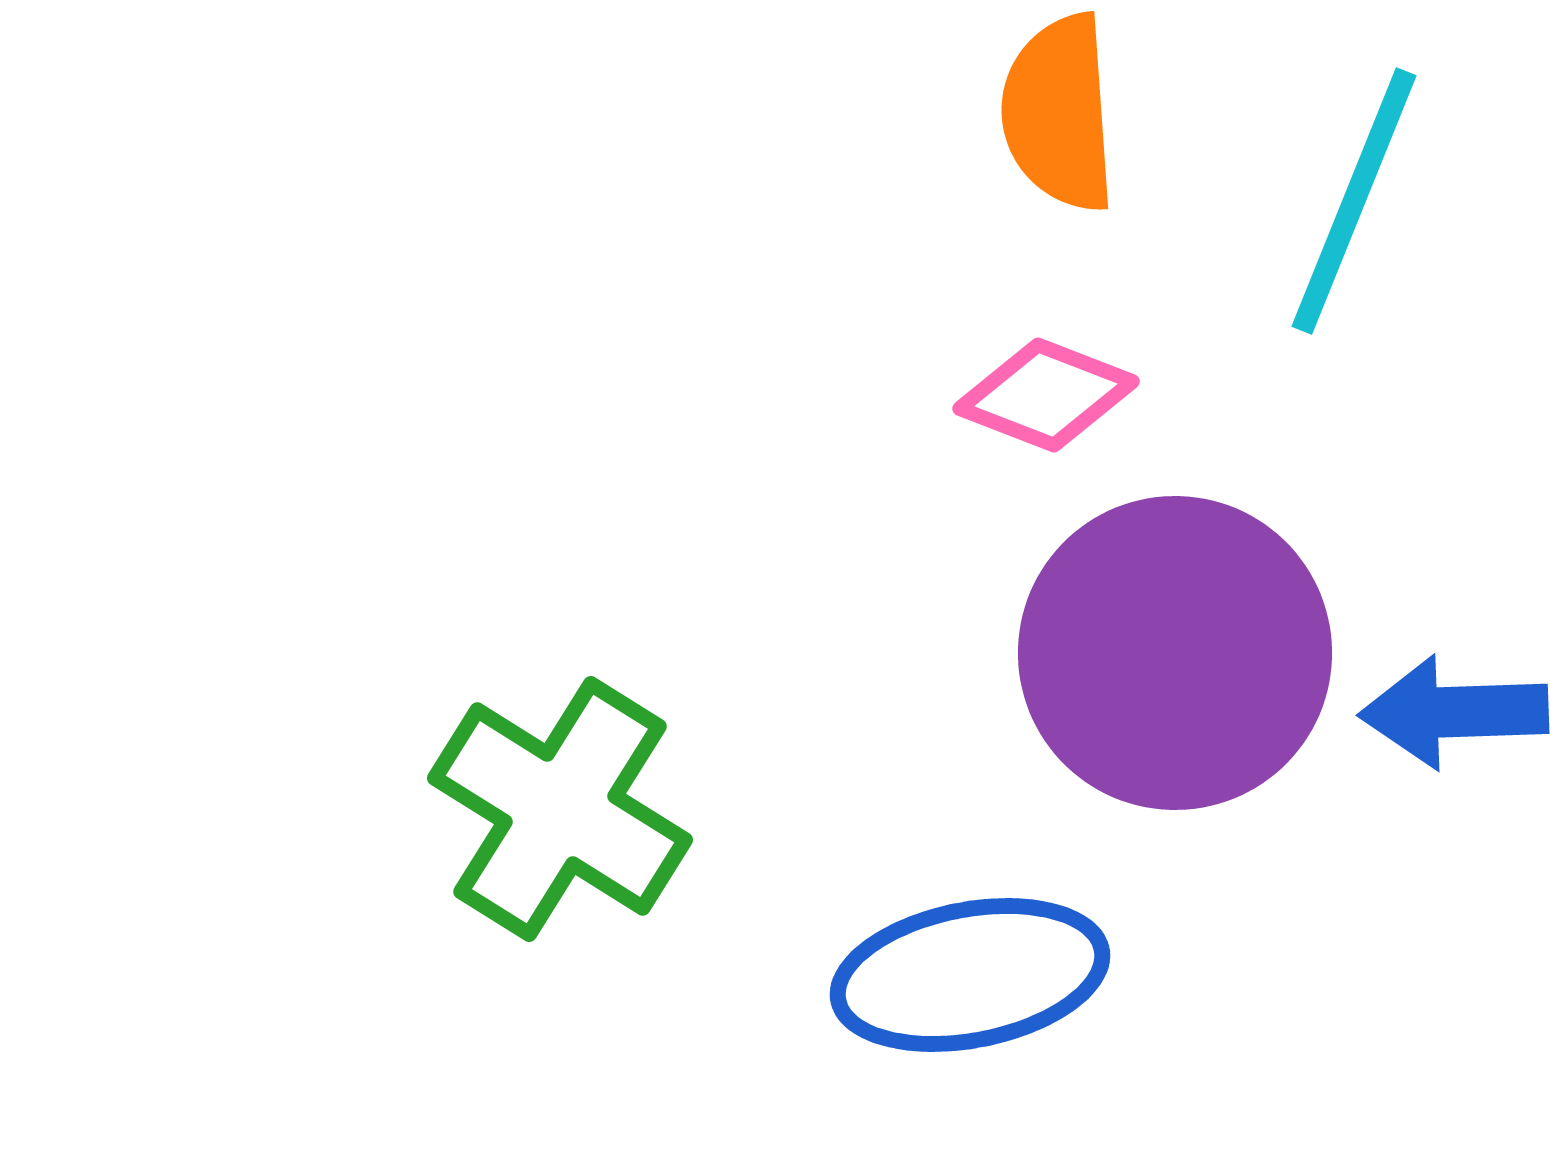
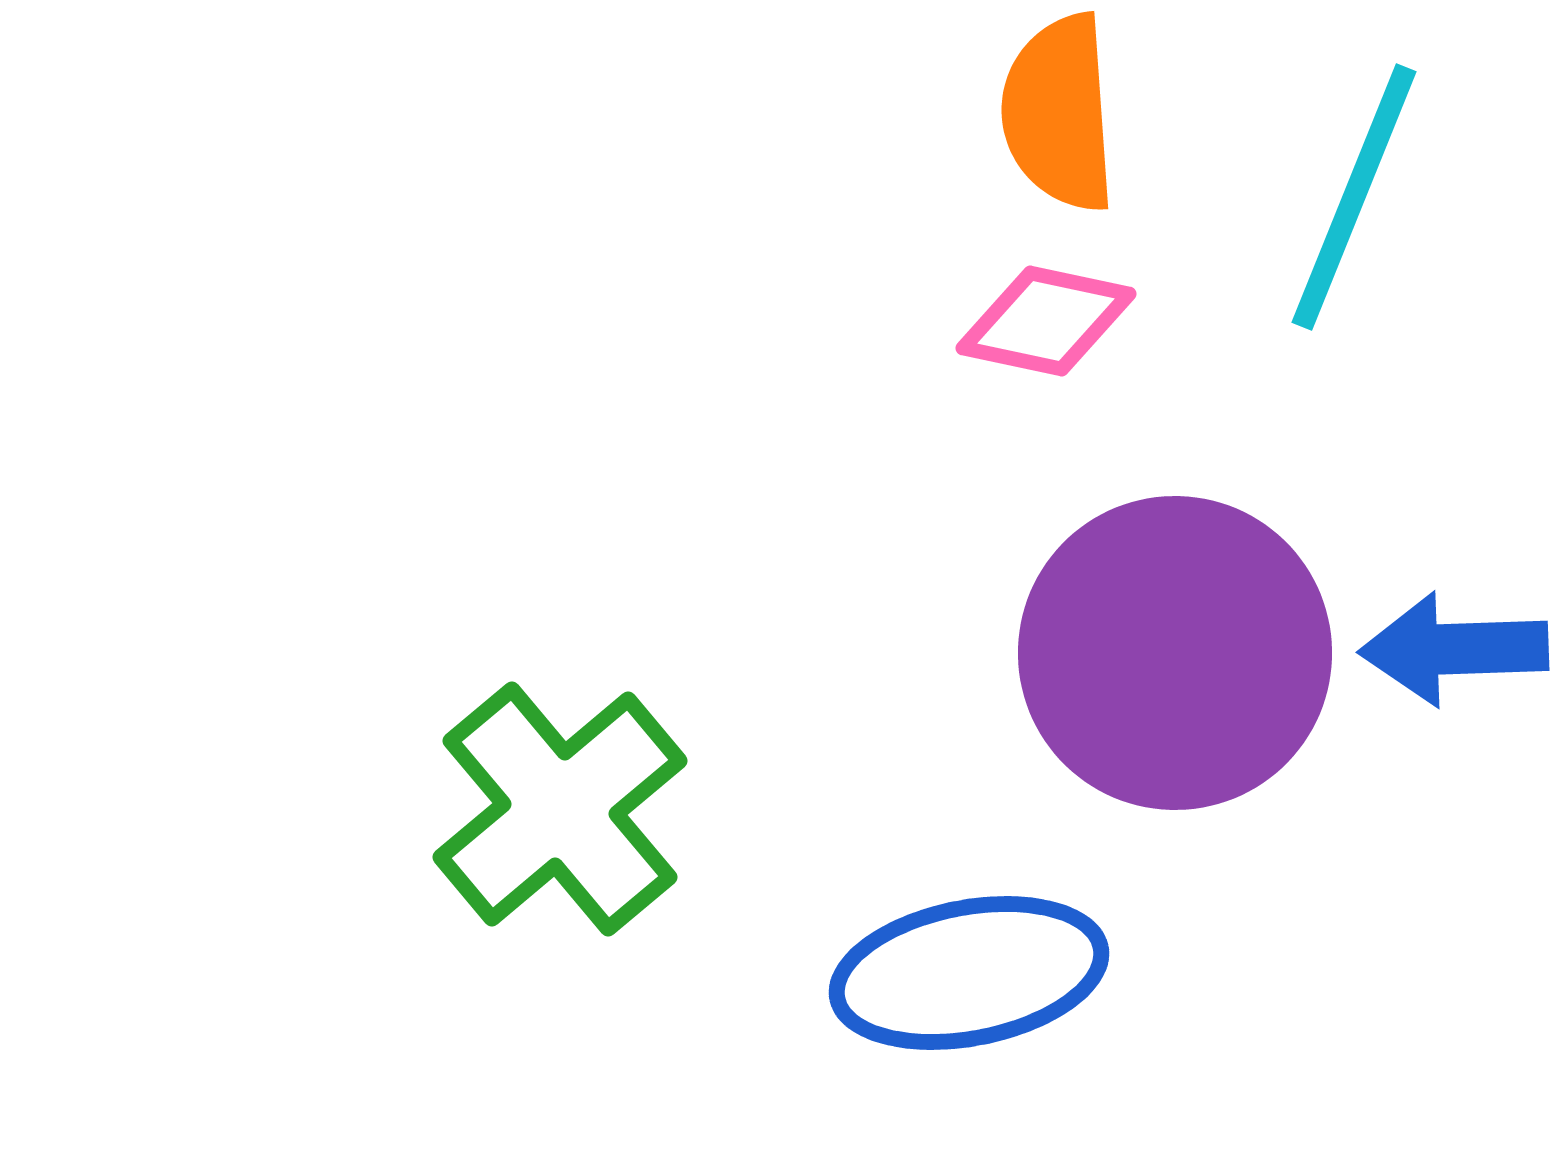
cyan line: moved 4 px up
pink diamond: moved 74 px up; rotated 9 degrees counterclockwise
blue arrow: moved 63 px up
green cross: rotated 18 degrees clockwise
blue ellipse: moved 1 px left, 2 px up
